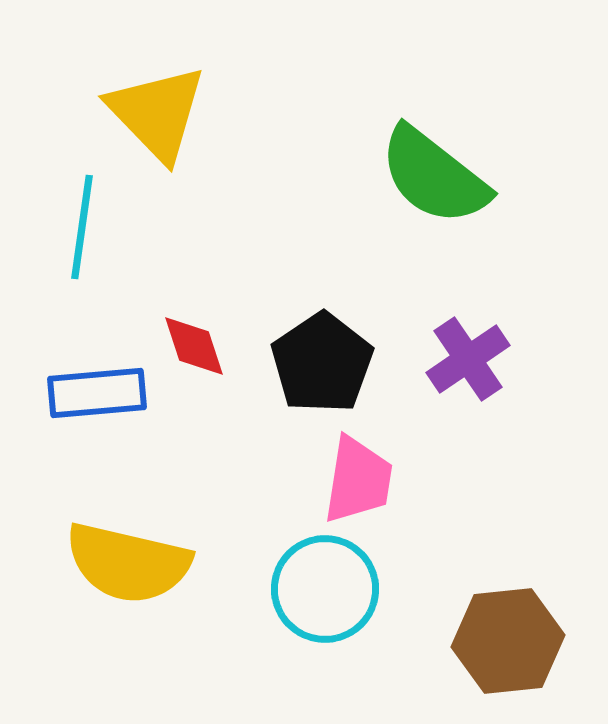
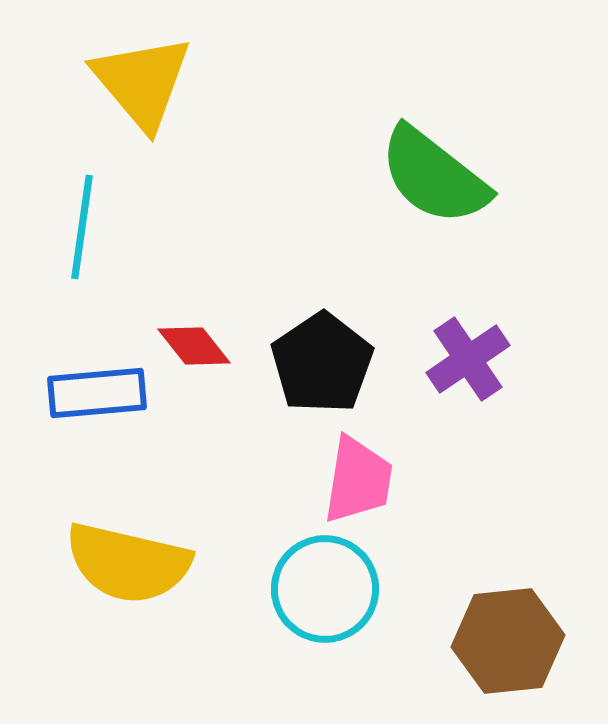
yellow triangle: moved 15 px left, 31 px up; rotated 4 degrees clockwise
red diamond: rotated 20 degrees counterclockwise
